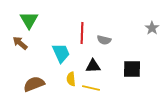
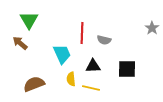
cyan trapezoid: moved 1 px right, 1 px down
black square: moved 5 px left
